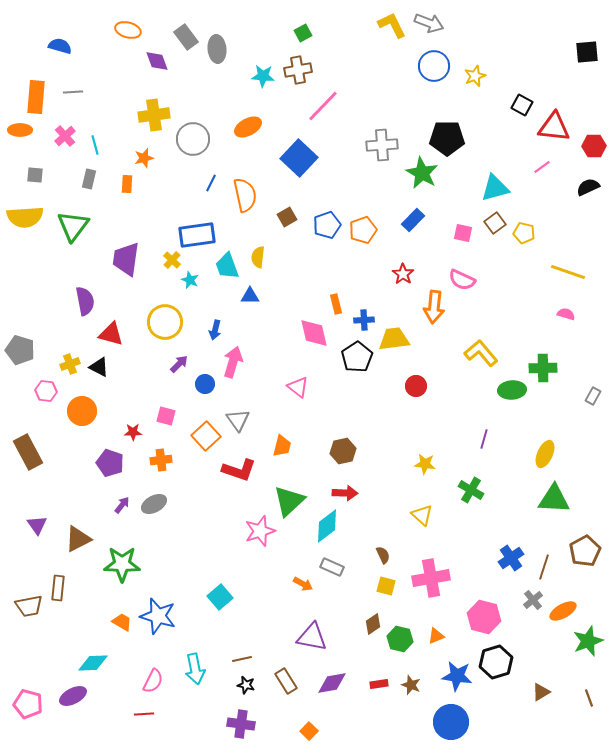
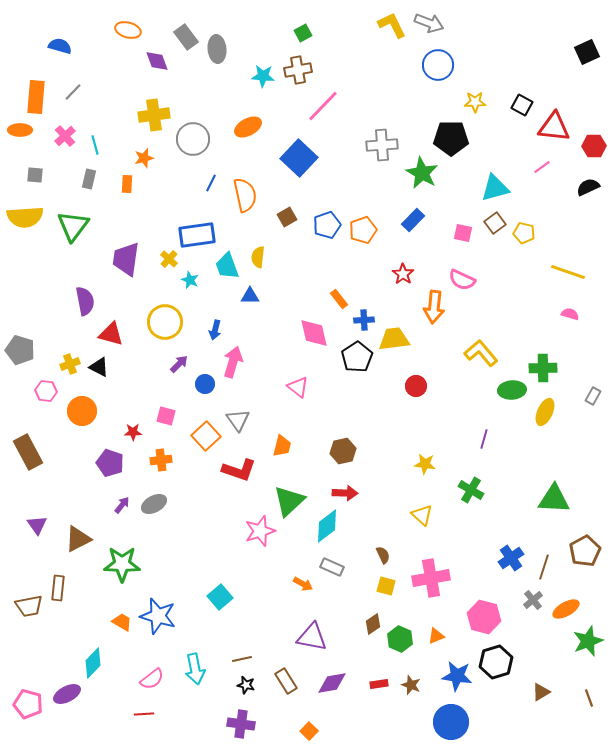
black square at (587, 52): rotated 20 degrees counterclockwise
blue circle at (434, 66): moved 4 px right, 1 px up
yellow star at (475, 76): moved 26 px down; rotated 20 degrees clockwise
gray line at (73, 92): rotated 42 degrees counterclockwise
black pentagon at (447, 138): moved 4 px right
yellow cross at (172, 260): moved 3 px left, 1 px up
orange rectangle at (336, 304): moved 3 px right, 5 px up; rotated 24 degrees counterclockwise
pink semicircle at (566, 314): moved 4 px right
yellow ellipse at (545, 454): moved 42 px up
orange ellipse at (563, 611): moved 3 px right, 2 px up
green hexagon at (400, 639): rotated 10 degrees clockwise
cyan diamond at (93, 663): rotated 44 degrees counterclockwise
pink semicircle at (153, 681): moved 1 px left, 2 px up; rotated 25 degrees clockwise
purple ellipse at (73, 696): moved 6 px left, 2 px up
